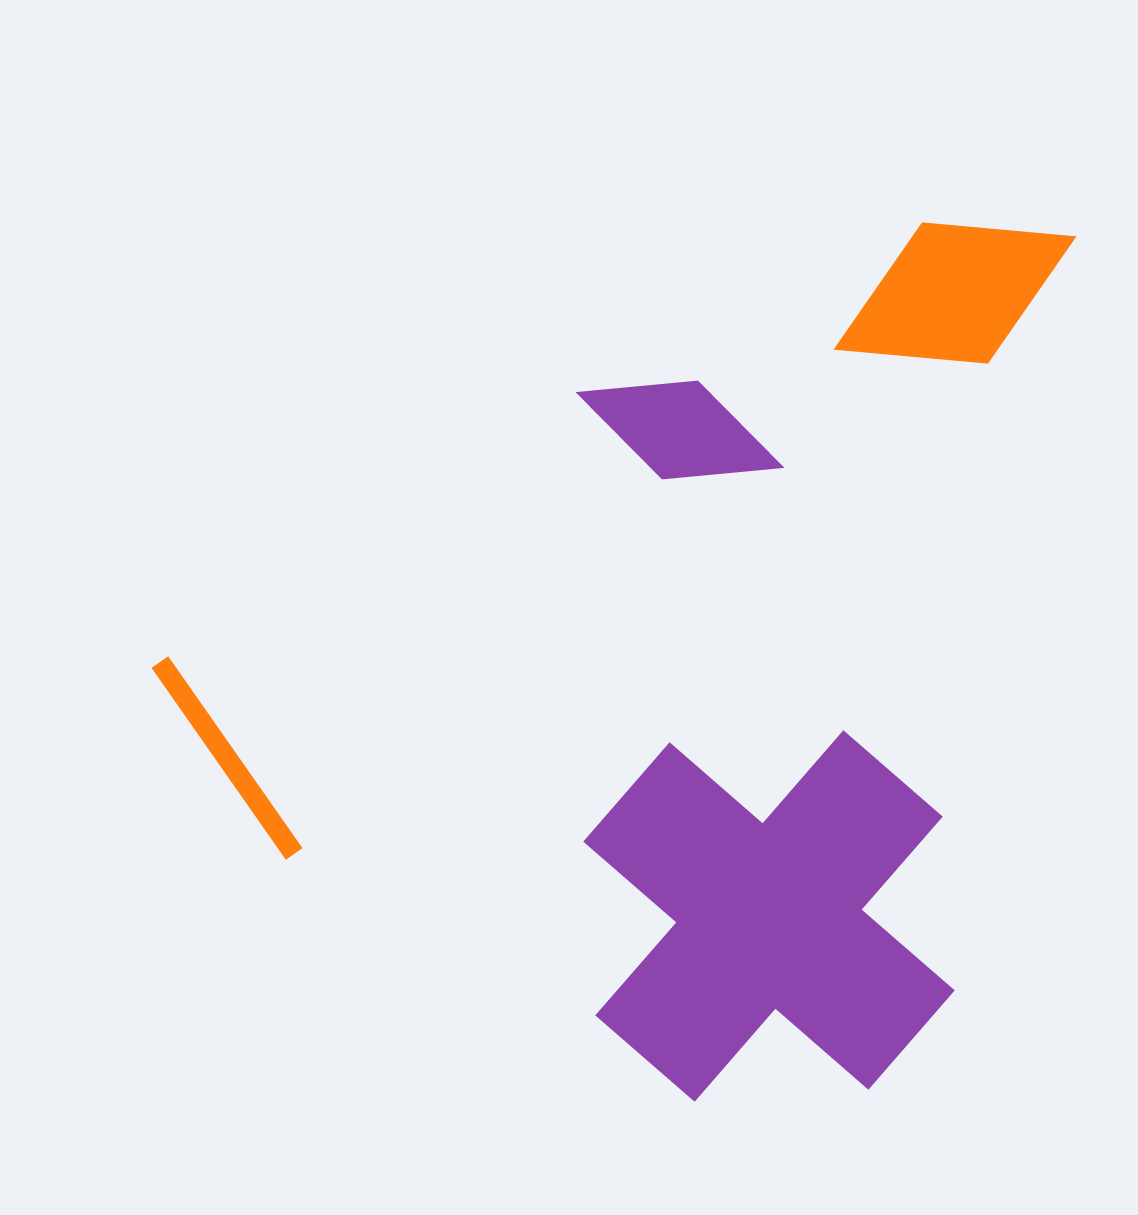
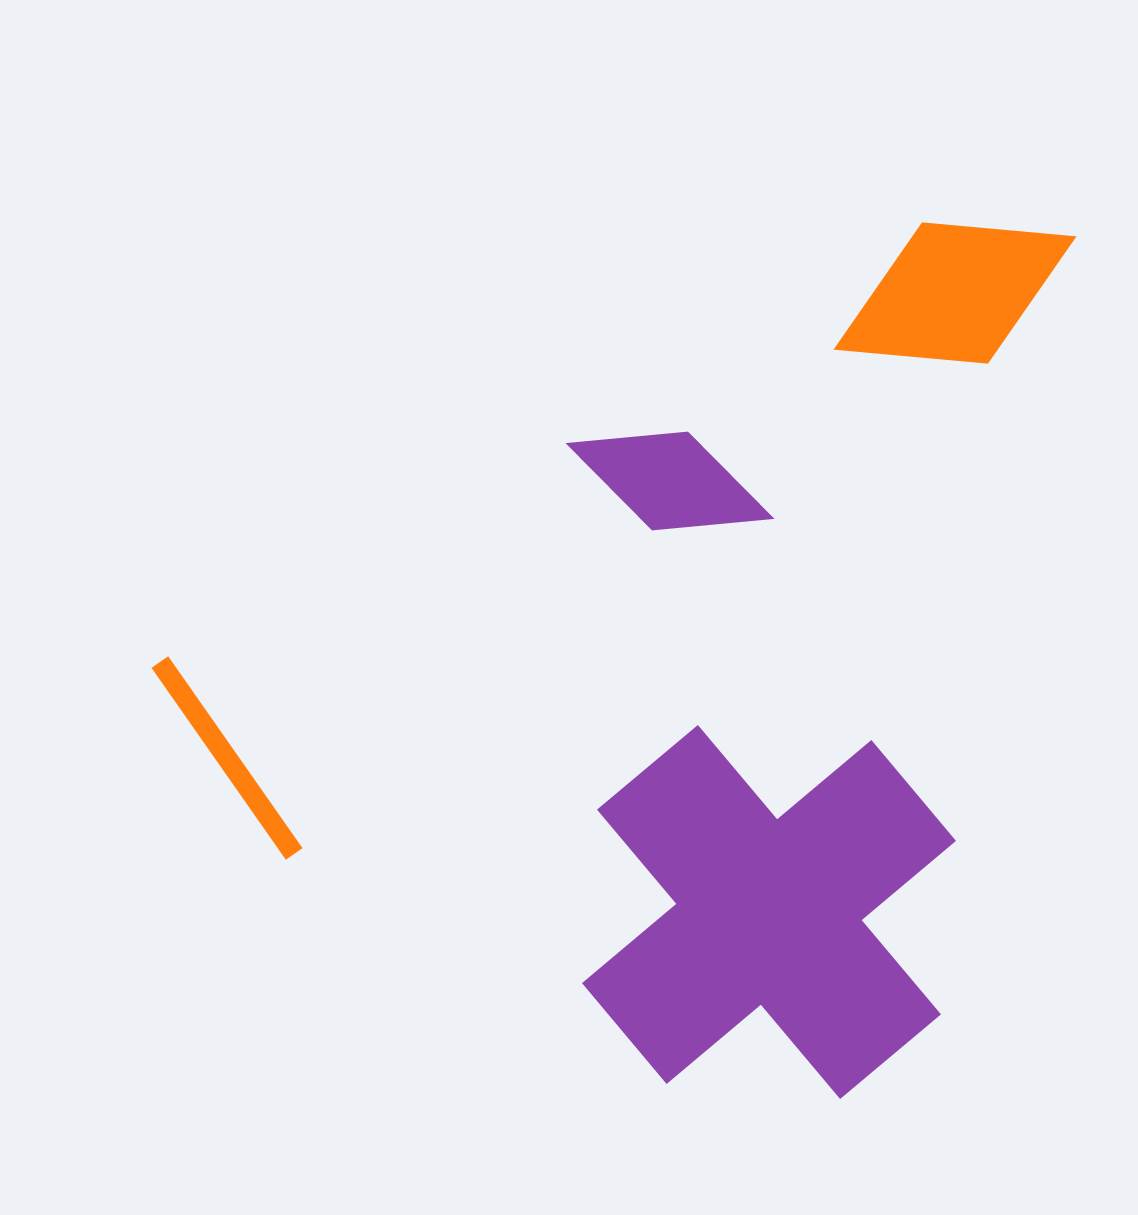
purple diamond: moved 10 px left, 51 px down
purple cross: moved 4 px up; rotated 9 degrees clockwise
